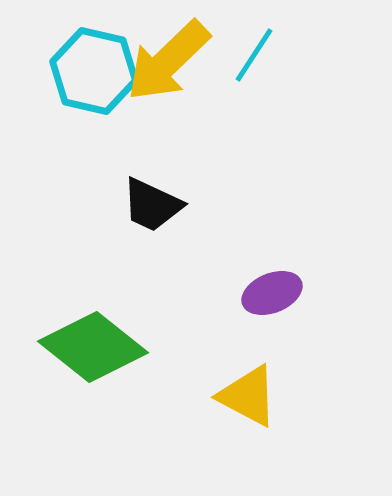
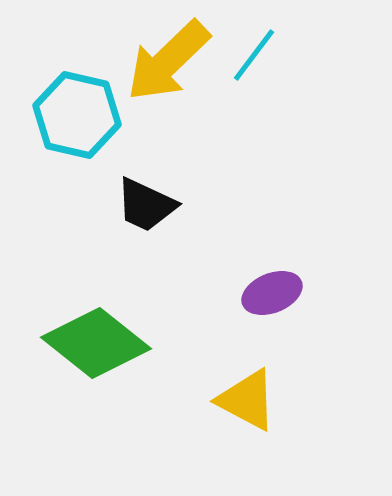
cyan line: rotated 4 degrees clockwise
cyan hexagon: moved 17 px left, 44 px down
black trapezoid: moved 6 px left
green diamond: moved 3 px right, 4 px up
yellow triangle: moved 1 px left, 4 px down
